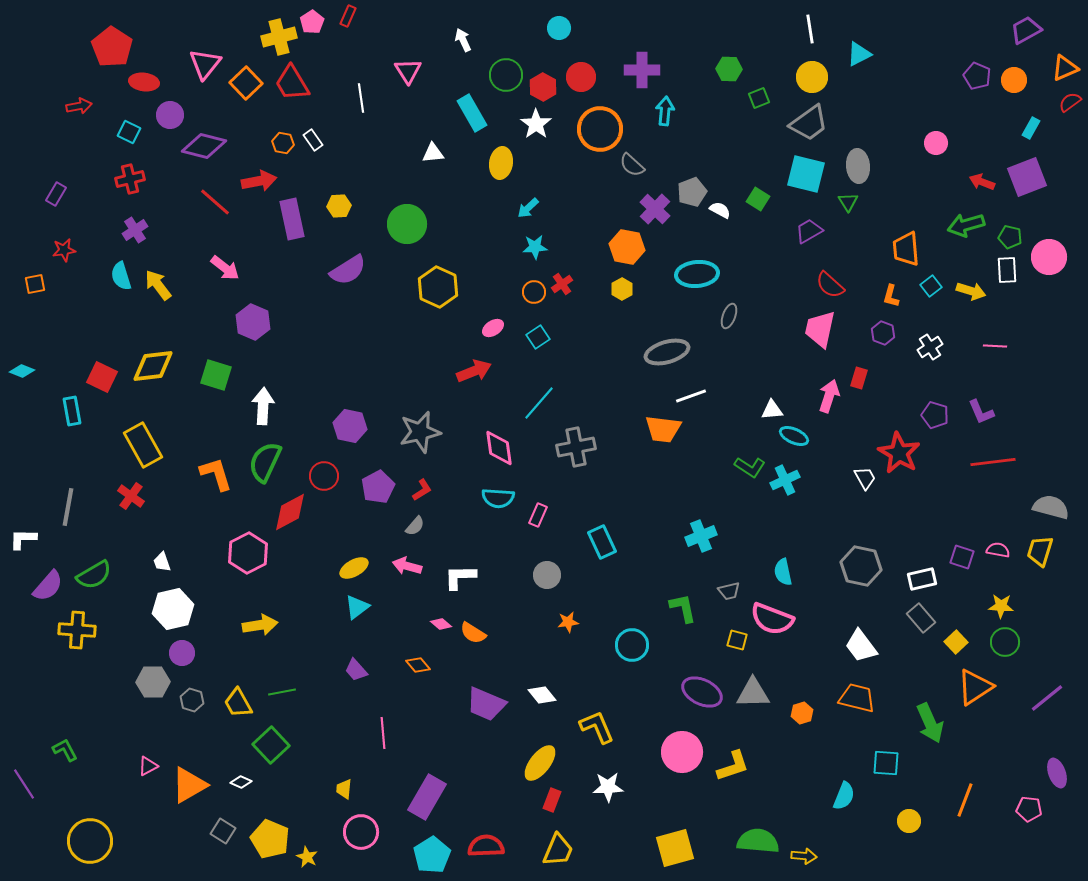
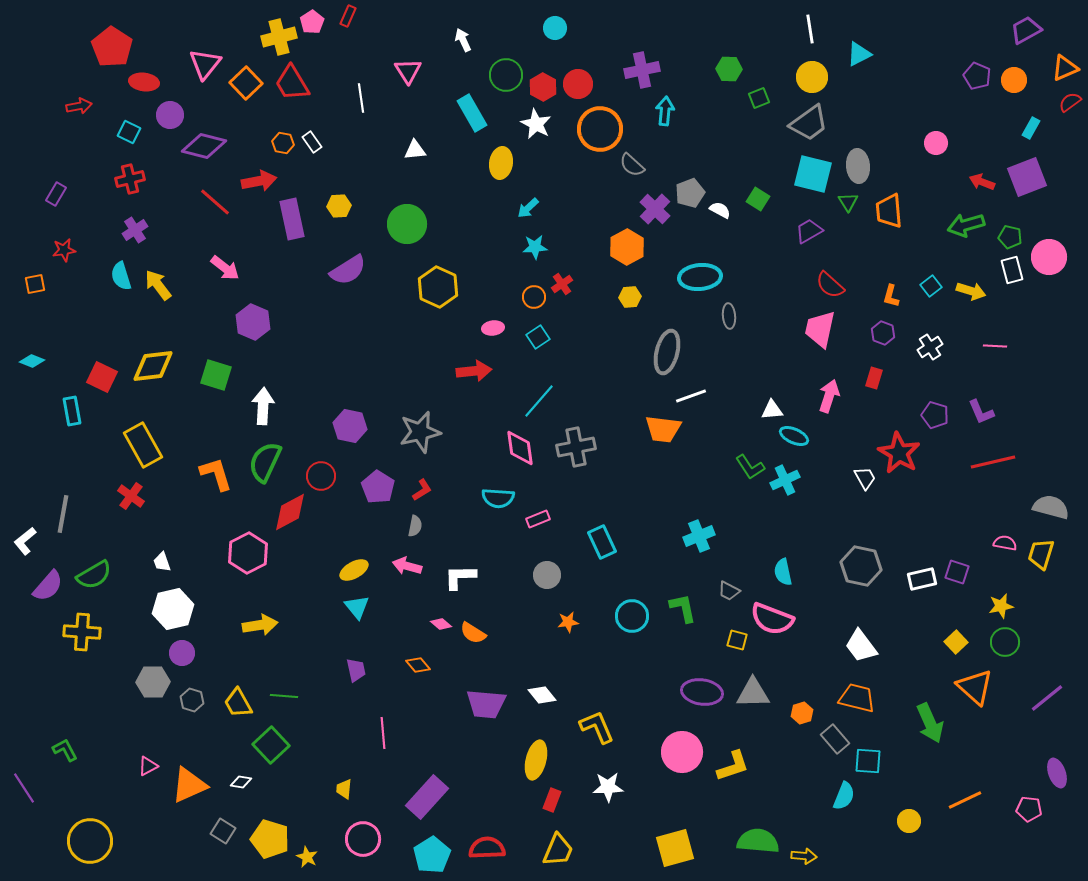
cyan circle at (559, 28): moved 4 px left
purple cross at (642, 70): rotated 12 degrees counterclockwise
red circle at (581, 77): moved 3 px left, 7 px down
white star at (536, 124): rotated 8 degrees counterclockwise
white rectangle at (313, 140): moved 1 px left, 2 px down
white triangle at (433, 153): moved 18 px left, 3 px up
cyan square at (806, 174): moved 7 px right
gray pentagon at (692, 192): moved 2 px left, 1 px down
orange hexagon at (627, 247): rotated 20 degrees clockwise
orange trapezoid at (906, 249): moved 17 px left, 38 px up
white rectangle at (1007, 270): moved 5 px right; rotated 12 degrees counterclockwise
cyan ellipse at (697, 274): moved 3 px right, 3 px down
yellow hexagon at (622, 289): moved 8 px right, 8 px down; rotated 25 degrees clockwise
orange circle at (534, 292): moved 5 px down
gray ellipse at (729, 316): rotated 25 degrees counterclockwise
pink ellipse at (493, 328): rotated 25 degrees clockwise
gray ellipse at (667, 352): rotated 60 degrees counterclockwise
cyan diamond at (22, 371): moved 10 px right, 10 px up
red arrow at (474, 371): rotated 16 degrees clockwise
red rectangle at (859, 378): moved 15 px right
cyan line at (539, 403): moved 2 px up
pink diamond at (499, 448): moved 21 px right
red line at (993, 462): rotated 6 degrees counterclockwise
green L-shape at (750, 467): rotated 24 degrees clockwise
red circle at (324, 476): moved 3 px left
purple pentagon at (378, 487): rotated 12 degrees counterclockwise
gray line at (68, 507): moved 5 px left, 7 px down
pink rectangle at (538, 515): moved 4 px down; rotated 45 degrees clockwise
gray semicircle at (415, 526): rotated 30 degrees counterclockwise
cyan cross at (701, 536): moved 2 px left
white L-shape at (23, 539): moved 2 px right, 2 px down; rotated 40 degrees counterclockwise
pink semicircle at (998, 550): moved 7 px right, 7 px up
yellow trapezoid at (1040, 551): moved 1 px right, 3 px down
purple square at (962, 557): moved 5 px left, 15 px down
yellow ellipse at (354, 568): moved 2 px down
gray trapezoid at (729, 591): rotated 40 degrees clockwise
yellow star at (1001, 606): rotated 15 degrees counterclockwise
cyan triangle at (357, 607): rotated 32 degrees counterclockwise
gray rectangle at (921, 618): moved 86 px left, 121 px down
yellow cross at (77, 630): moved 5 px right, 2 px down
cyan circle at (632, 645): moved 29 px up
purple trapezoid at (356, 670): rotated 150 degrees counterclockwise
orange triangle at (975, 687): rotated 45 degrees counterclockwise
green line at (282, 692): moved 2 px right, 4 px down; rotated 16 degrees clockwise
purple ellipse at (702, 692): rotated 18 degrees counterclockwise
purple trapezoid at (486, 704): rotated 18 degrees counterclockwise
yellow ellipse at (540, 763): moved 4 px left, 3 px up; rotated 24 degrees counterclockwise
cyan square at (886, 763): moved 18 px left, 2 px up
white diamond at (241, 782): rotated 15 degrees counterclockwise
purple line at (24, 784): moved 4 px down
orange triangle at (189, 785): rotated 6 degrees clockwise
purple rectangle at (427, 797): rotated 12 degrees clockwise
orange line at (965, 800): rotated 44 degrees clockwise
pink circle at (361, 832): moved 2 px right, 7 px down
yellow pentagon at (270, 839): rotated 6 degrees counterclockwise
red semicircle at (486, 846): moved 1 px right, 2 px down
